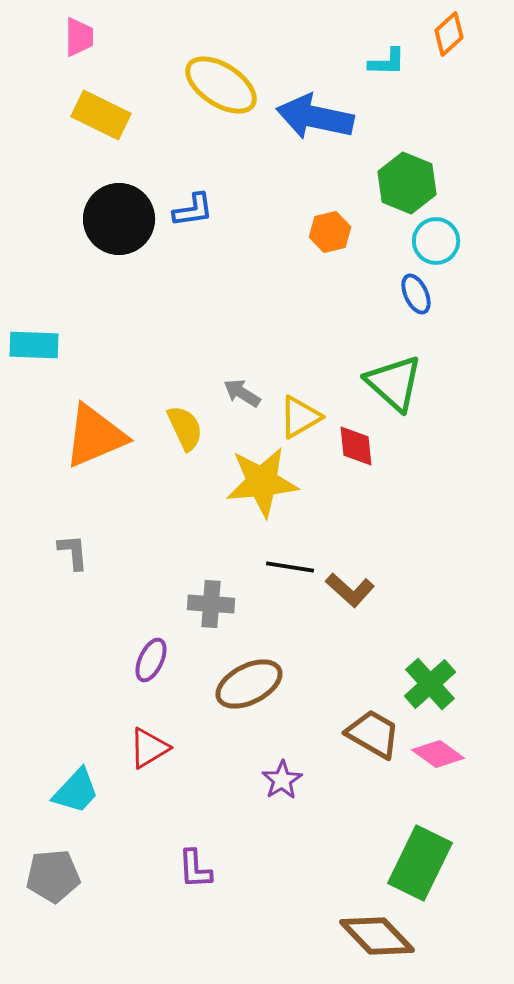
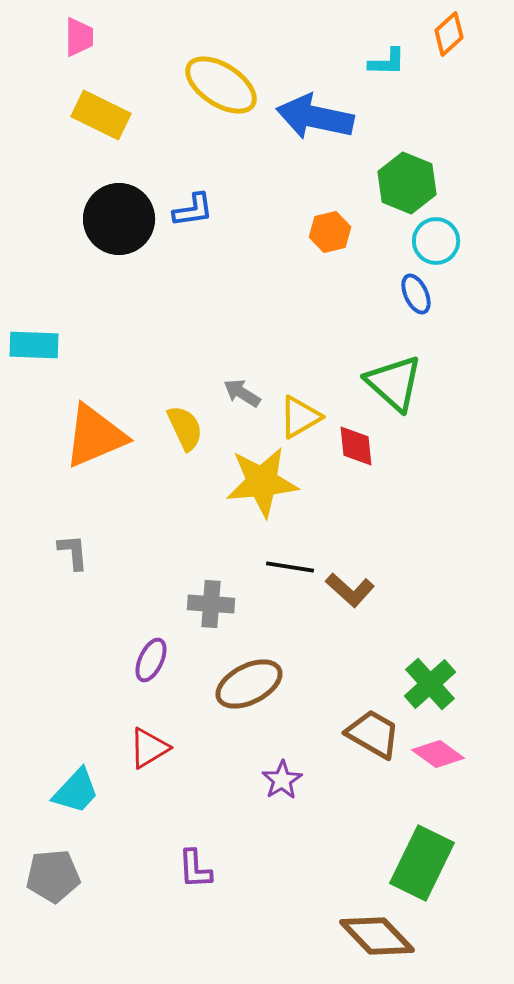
green rectangle: moved 2 px right
